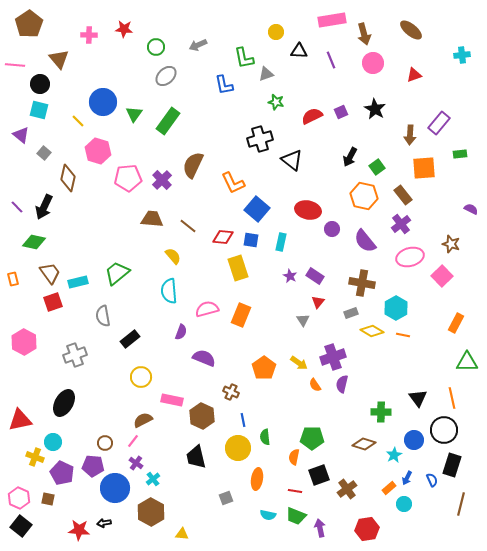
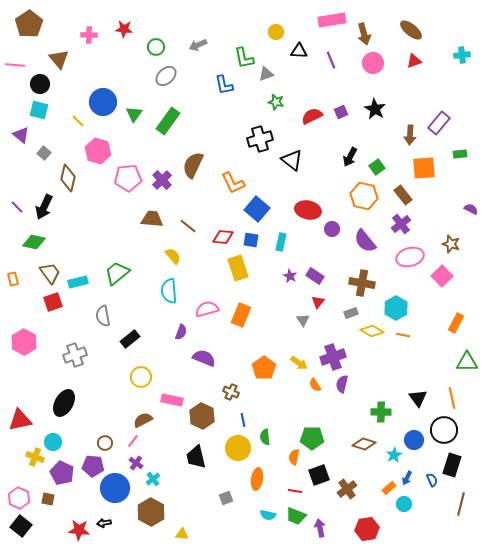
red triangle at (414, 75): moved 14 px up
